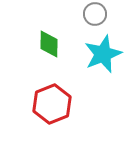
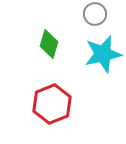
green diamond: rotated 16 degrees clockwise
cyan star: rotated 9 degrees clockwise
